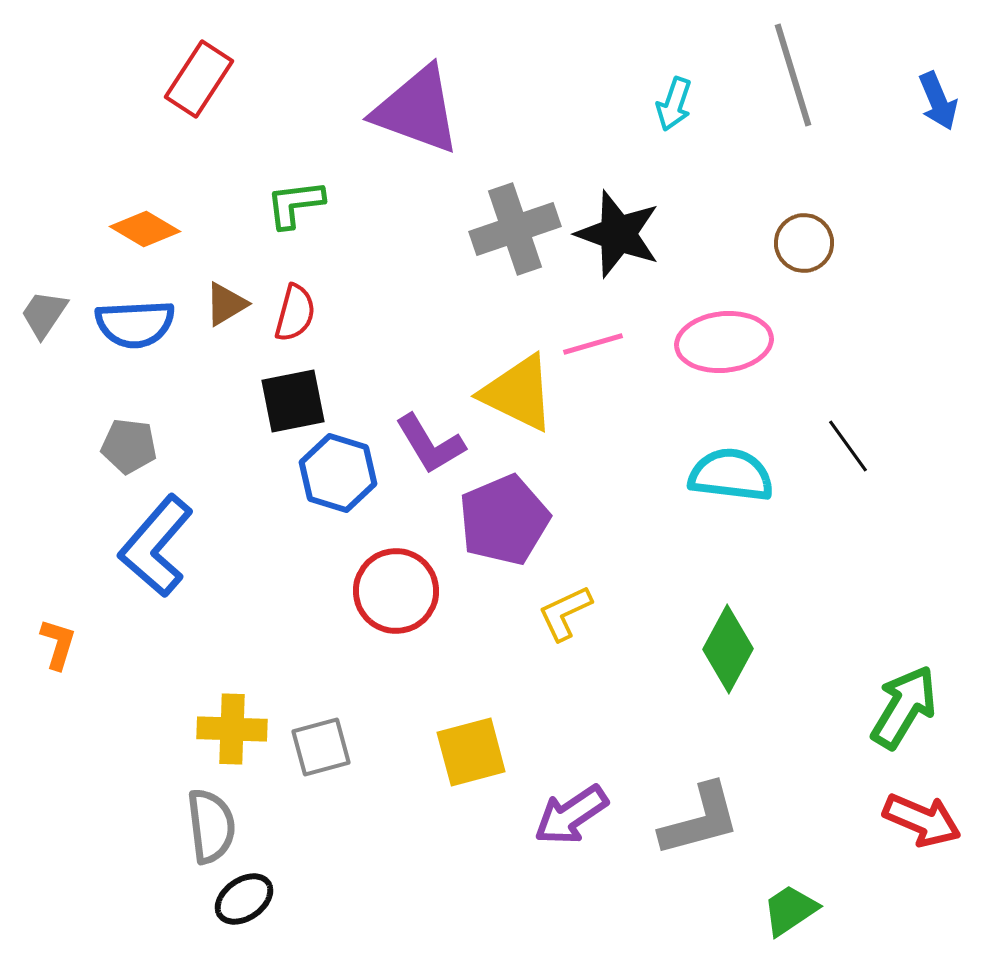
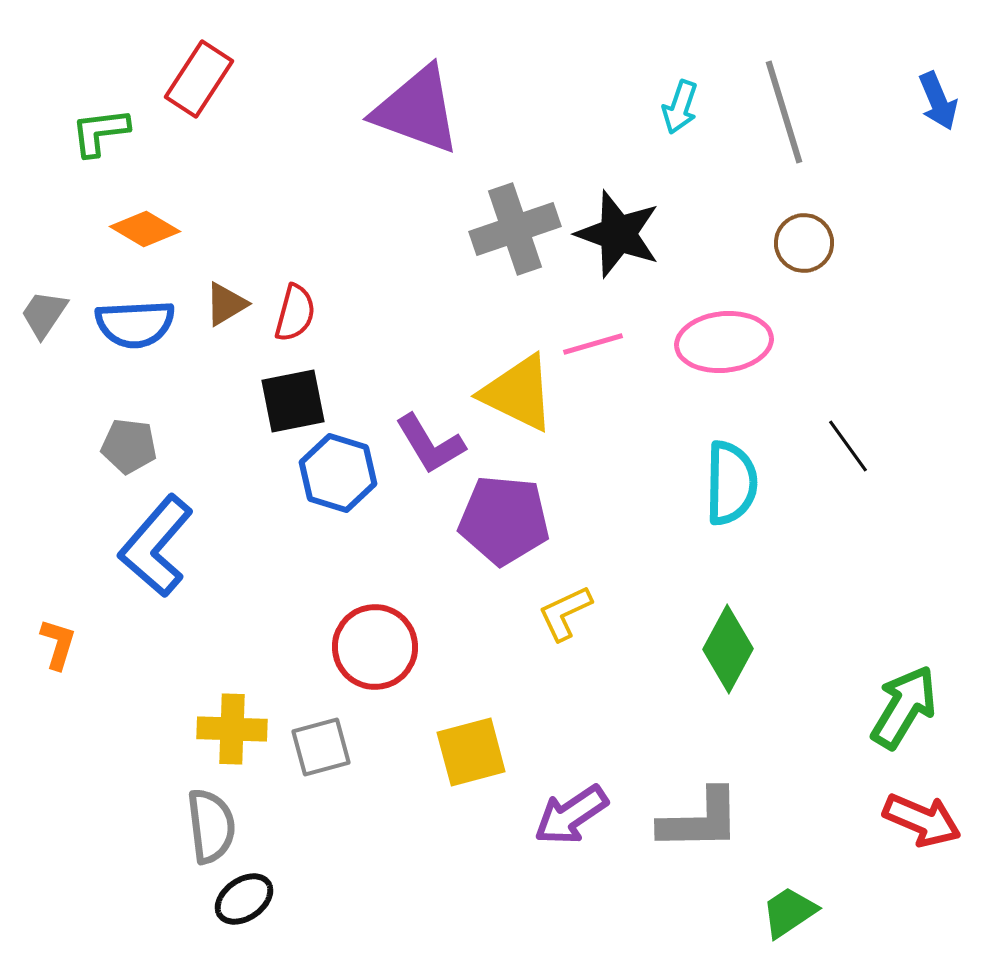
gray line: moved 9 px left, 37 px down
cyan arrow: moved 6 px right, 3 px down
green L-shape: moved 195 px left, 72 px up
cyan semicircle: moved 8 px down; rotated 84 degrees clockwise
purple pentagon: rotated 28 degrees clockwise
red circle: moved 21 px left, 56 px down
gray L-shape: rotated 14 degrees clockwise
green trapezoid: moved 1 px left, 2 px down
